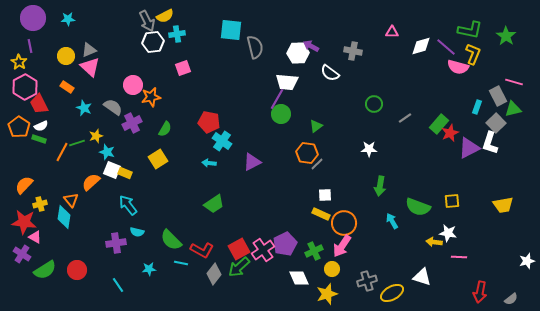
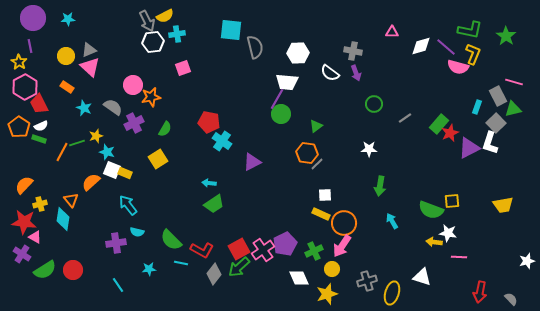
purple arrow at (311, 46): moved 45 px right, 27 px down; rotated 140 degrees counterclockwise
purple cross at (132, 123): moved 2 px right
cyan arrow at (209, 163): moved 20 px down
green semicircle at (418, 207): moved 13 px right, 3 px down
cyan diamond at (64, 217): moved 1 px left, 2 px down
red circle at (77, 270): moved 4 px left
yellow ellipse at (392, 293): rotated 45 degrees counterclockwise
gray semicircle at (511, 299): rotated 96 degrees counterclockwise
